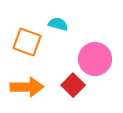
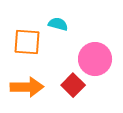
orange square: rotated 16 degrees counterclockwise
